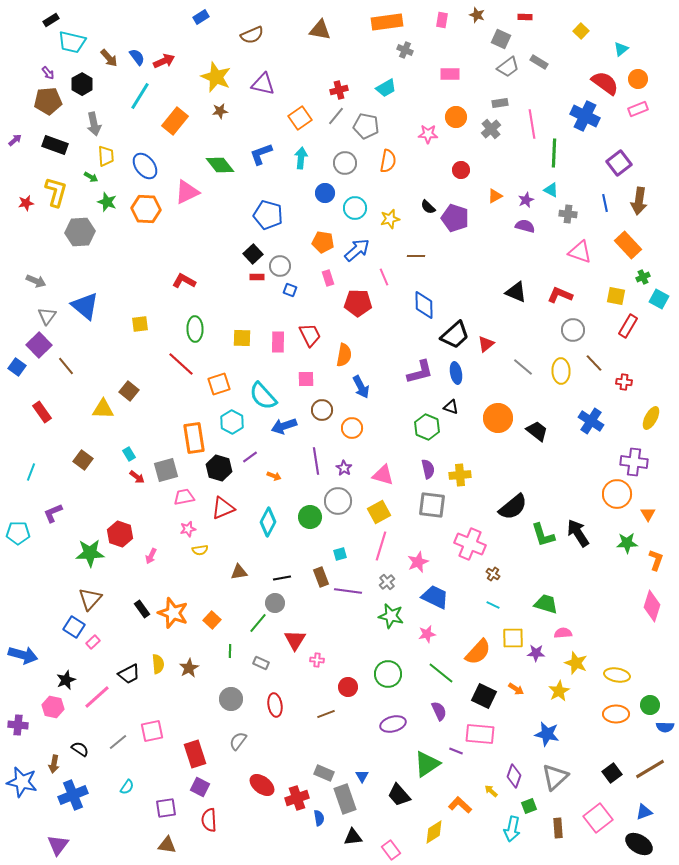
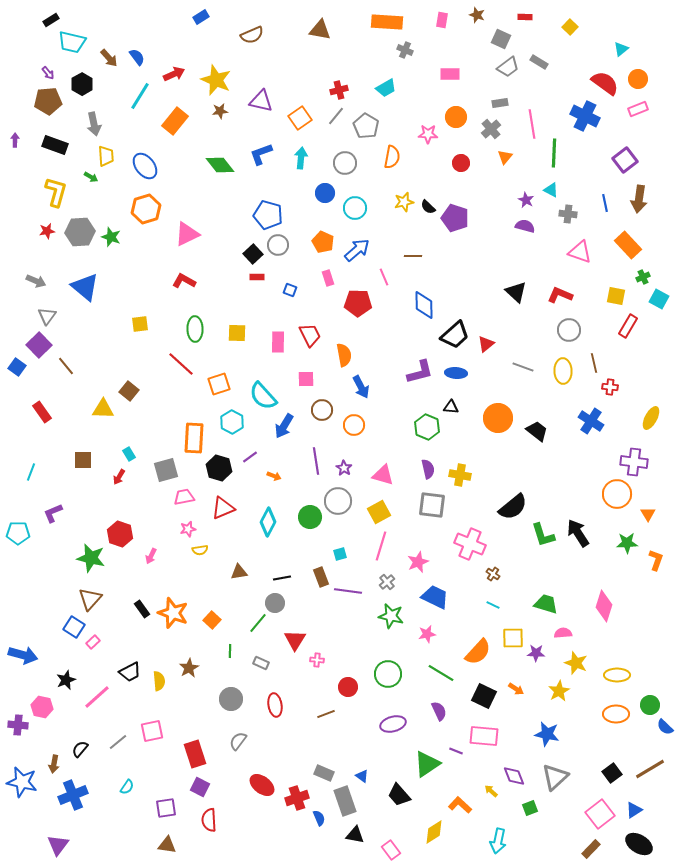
orange rectangle at (387, 22): rotated 12 degrees clockwise
yellow square at (581, 31): moved 11 px left, 4 px up
red arrow at (164, 61): moved 10 px right, 13 px down
yellow star at (216, 77): moved 3 px down
purple triangle at (263, 84): moved 2 px left, 17 px down
gray pentagon at (366, 126): rotated 20 degrees clockwise
purple arrow at (15, 140): rotated 48 degrees counterclockwise
orange semicircle at (388, 161): moved 4 px right, 4 px up
purple square at (619, 163): moved 6 px right, 3 px up
red circle at (461, 170): moved 7 px up
pink triangle at (187, 192): moved 42 px down
orange triangle at (495, 196): moved 10 px right, 39 px up; rotated 21 degrees counterclockwise
purple star at (526, 200): rotated 21 degrees counterclockwise
brown arrow at (639, 201): moved 2 px up
green star at (107, 202): moved 4 px right, 35 px down
red star at (26, 203): moved 21 px right, 28 px down
orange hexagon at (146, 209): rotated 20 degrees counterclockwise
yellow star at (390, 219): moved 14 px right, 17 px up
orange pentagon at (323, 242): rotated 15 degrees clockwise
brown line at (416, 256): moved 3 px left
gray circle at (280, 266): moved 2 px left, 21 px up
black triangle at (516, 292): rotated 20 degrees clockwise
blue triangle at (85, 306): moved 19 px up
gray circle at (573, 330): moved 4 px left
yellow square at (242, 338): moved 5 px left, 5 px up
orange semicircle at (344, 355): rotated 20 degrees counterclockwise
brown line at (594, 363): rotated 30 degrees clockwise
gray line at (523, 367): rotated 20 degrees counterclockwise
yellow ellipse at (561, 371): moved 2 px right
blue ellipse at (456, 373): rotated 75 degrees counterclockwise
red cross at (624, 382): moved 14 px left, 5 px down
black triangle at (451, 407): rotated 14 degrees counterclockwise
blue arrow at (284, 426): rotated 40 degrees counterclockwise
orange circle at (352, 428): moved 2 px right, 3 px up
orange rectangle at (194, 438): rotated 12 degrees clockwise
brown square at (83, 460): rotated 36 degrees counterclockwise
yellow cross at (460, 475): rotated 15 degrees clockwise
red arrow at (137, 477): moved 18 px left; rotated 84 degrees clockwise
green star at (90, 553): moved 1 px right, 5 px down; rotated 16 degrees clockwise
pink diamond at (652, 606): moved 48 px left
yellow semicircle at (158, 664): moved 1 px right, 17 px down
green line at (441, 673): rotated 8 degrees counterclockwise
black trapezoid at (129, 674): moved 1 px right, 2 px up
yellow ellipse at (617, 675): rotated 10 degrees counterclockwise
pink hexagon at (53, 707): moved 11 px left
blue semicircle at (665, 727): rotated 42 degrees clockwise
pink rectangle at (480, 734): moved 4 px right, 2 px down
black semicircle at (80, 749): rotated 84 degrees counterclockwise
blue triangle at (362, 776): rotated 24 degrees counterclockwise
purple diamond at (514, 776): rotated 40 degrees counterclockwise
gray rectangle at (345, 799): moved 2 px down
green square at (529, 806): moved 1 px right, 2 px down
blue triangle at (644, 812): moved 10 px left, 2 px up; rotated 12 degrees counterclockwise
blue semicircle at (319, 818): rotated 14 degrees counterclockwise
pink square at (598, 818): moved 2 px right, 4 px up
brown rectangle at (558, 828): moved 33 px right, 21 px down; rotated 48 degrees clockwise
cyan arrow at (512, 829): moved 14 px left, 12 px down
black triangle at (353, 837): moved 2 px right, 2 px up; rotated 18 degrees clockwise
